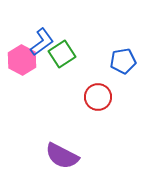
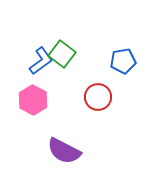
blue L-shape: moved 1 px left, 19 px down
green square: rotated 20 degrees counterclockwise
pink hexagon: moved 11 px right, 40 px down
purple semicircle: moved 2 px right, 5 px up
